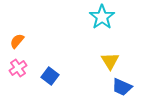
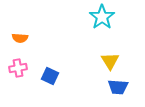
orange semicircle: moved 3 px right, 3 px up; rotated 126 degrees counterclockwise
pink cross: rotated 24 degrees clockwise
blue square: rotated 12 degrees counterclockwise
blue trapezoid: moved 4 px left; rotated 20 degrees counterclockwise
